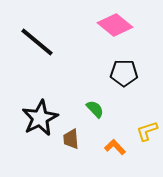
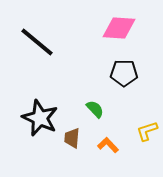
pink diamond: moved 4 px right, 3 px down; rotated 36 degrees counterclockwise
black star: rotated 21 degrees counterclockwise
brown trapezoid: moved 1 px right, 1 px up; rotated 10 degrees clockwise
orange L-shape: moved 7 px left, 2 px up
